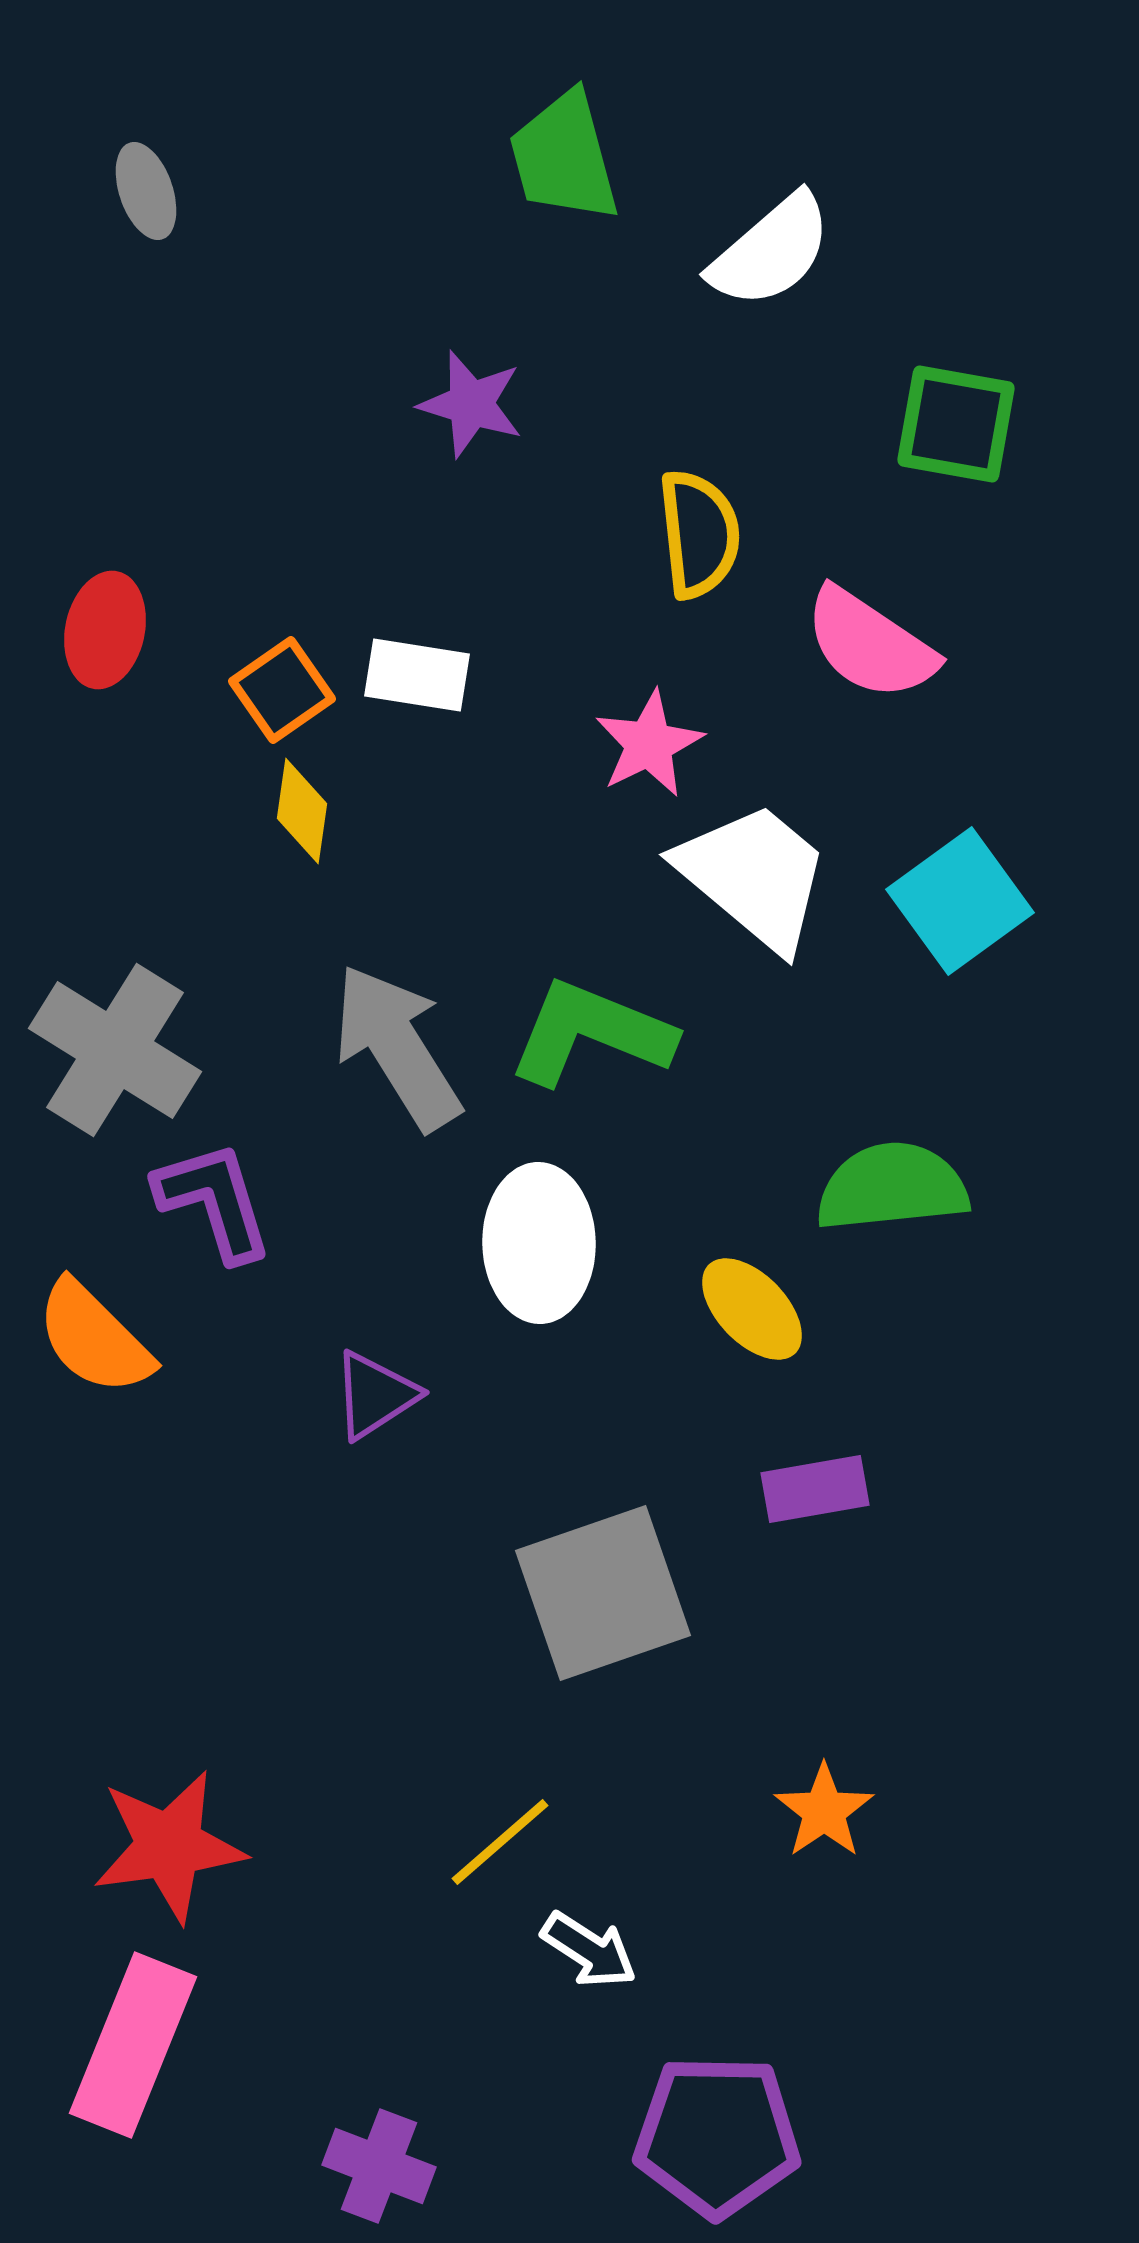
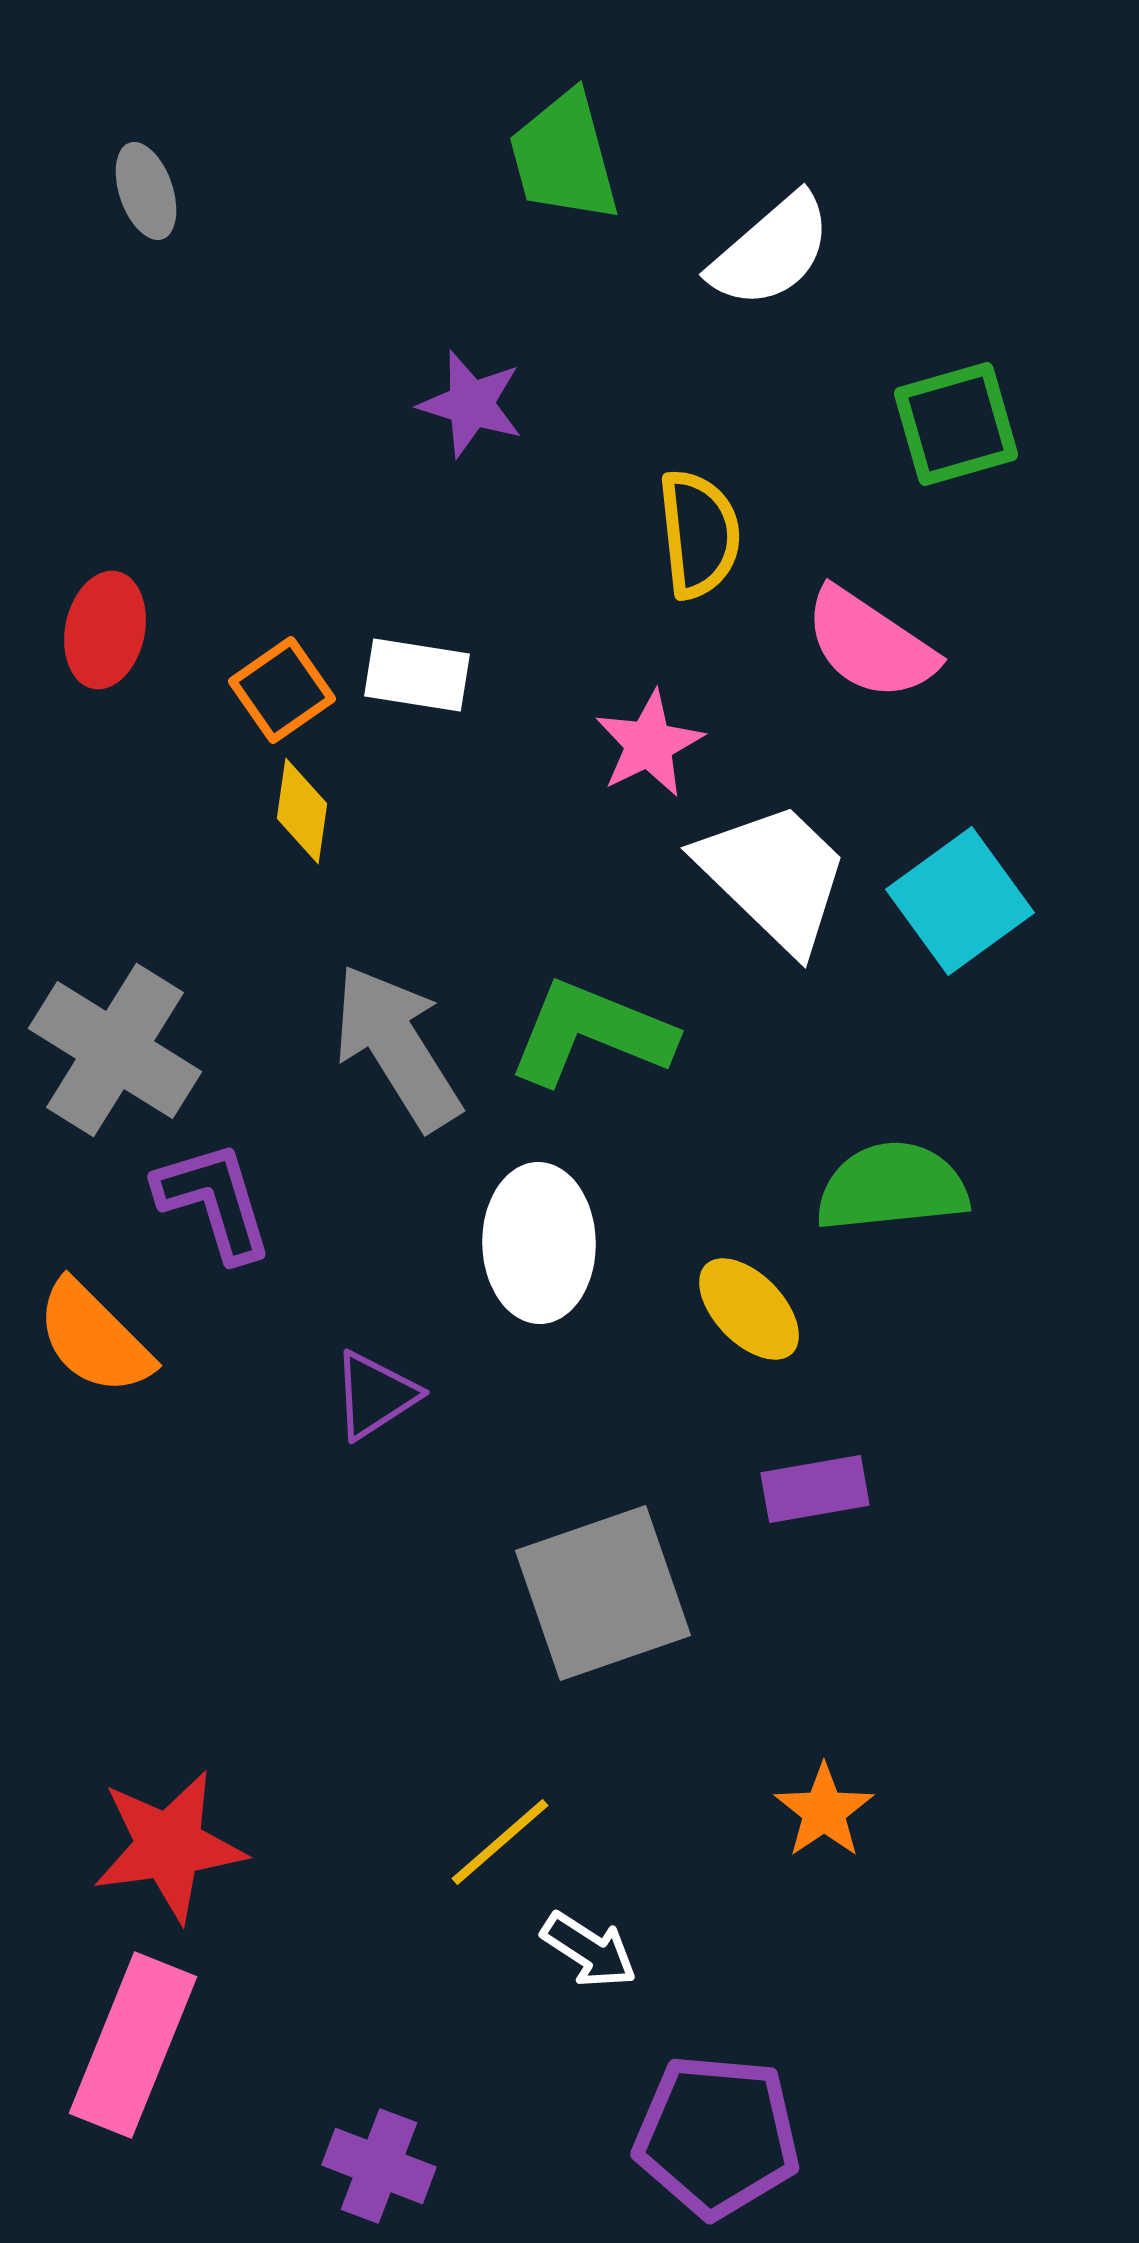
green square: rotated 26 degrees counterclockwise
white trapezoid: moved 20 px right; rotated 4 degrees clockwise
yellow ellipse: moved 3 px left
purple pentagon: rotated 4 degrees clockwise
